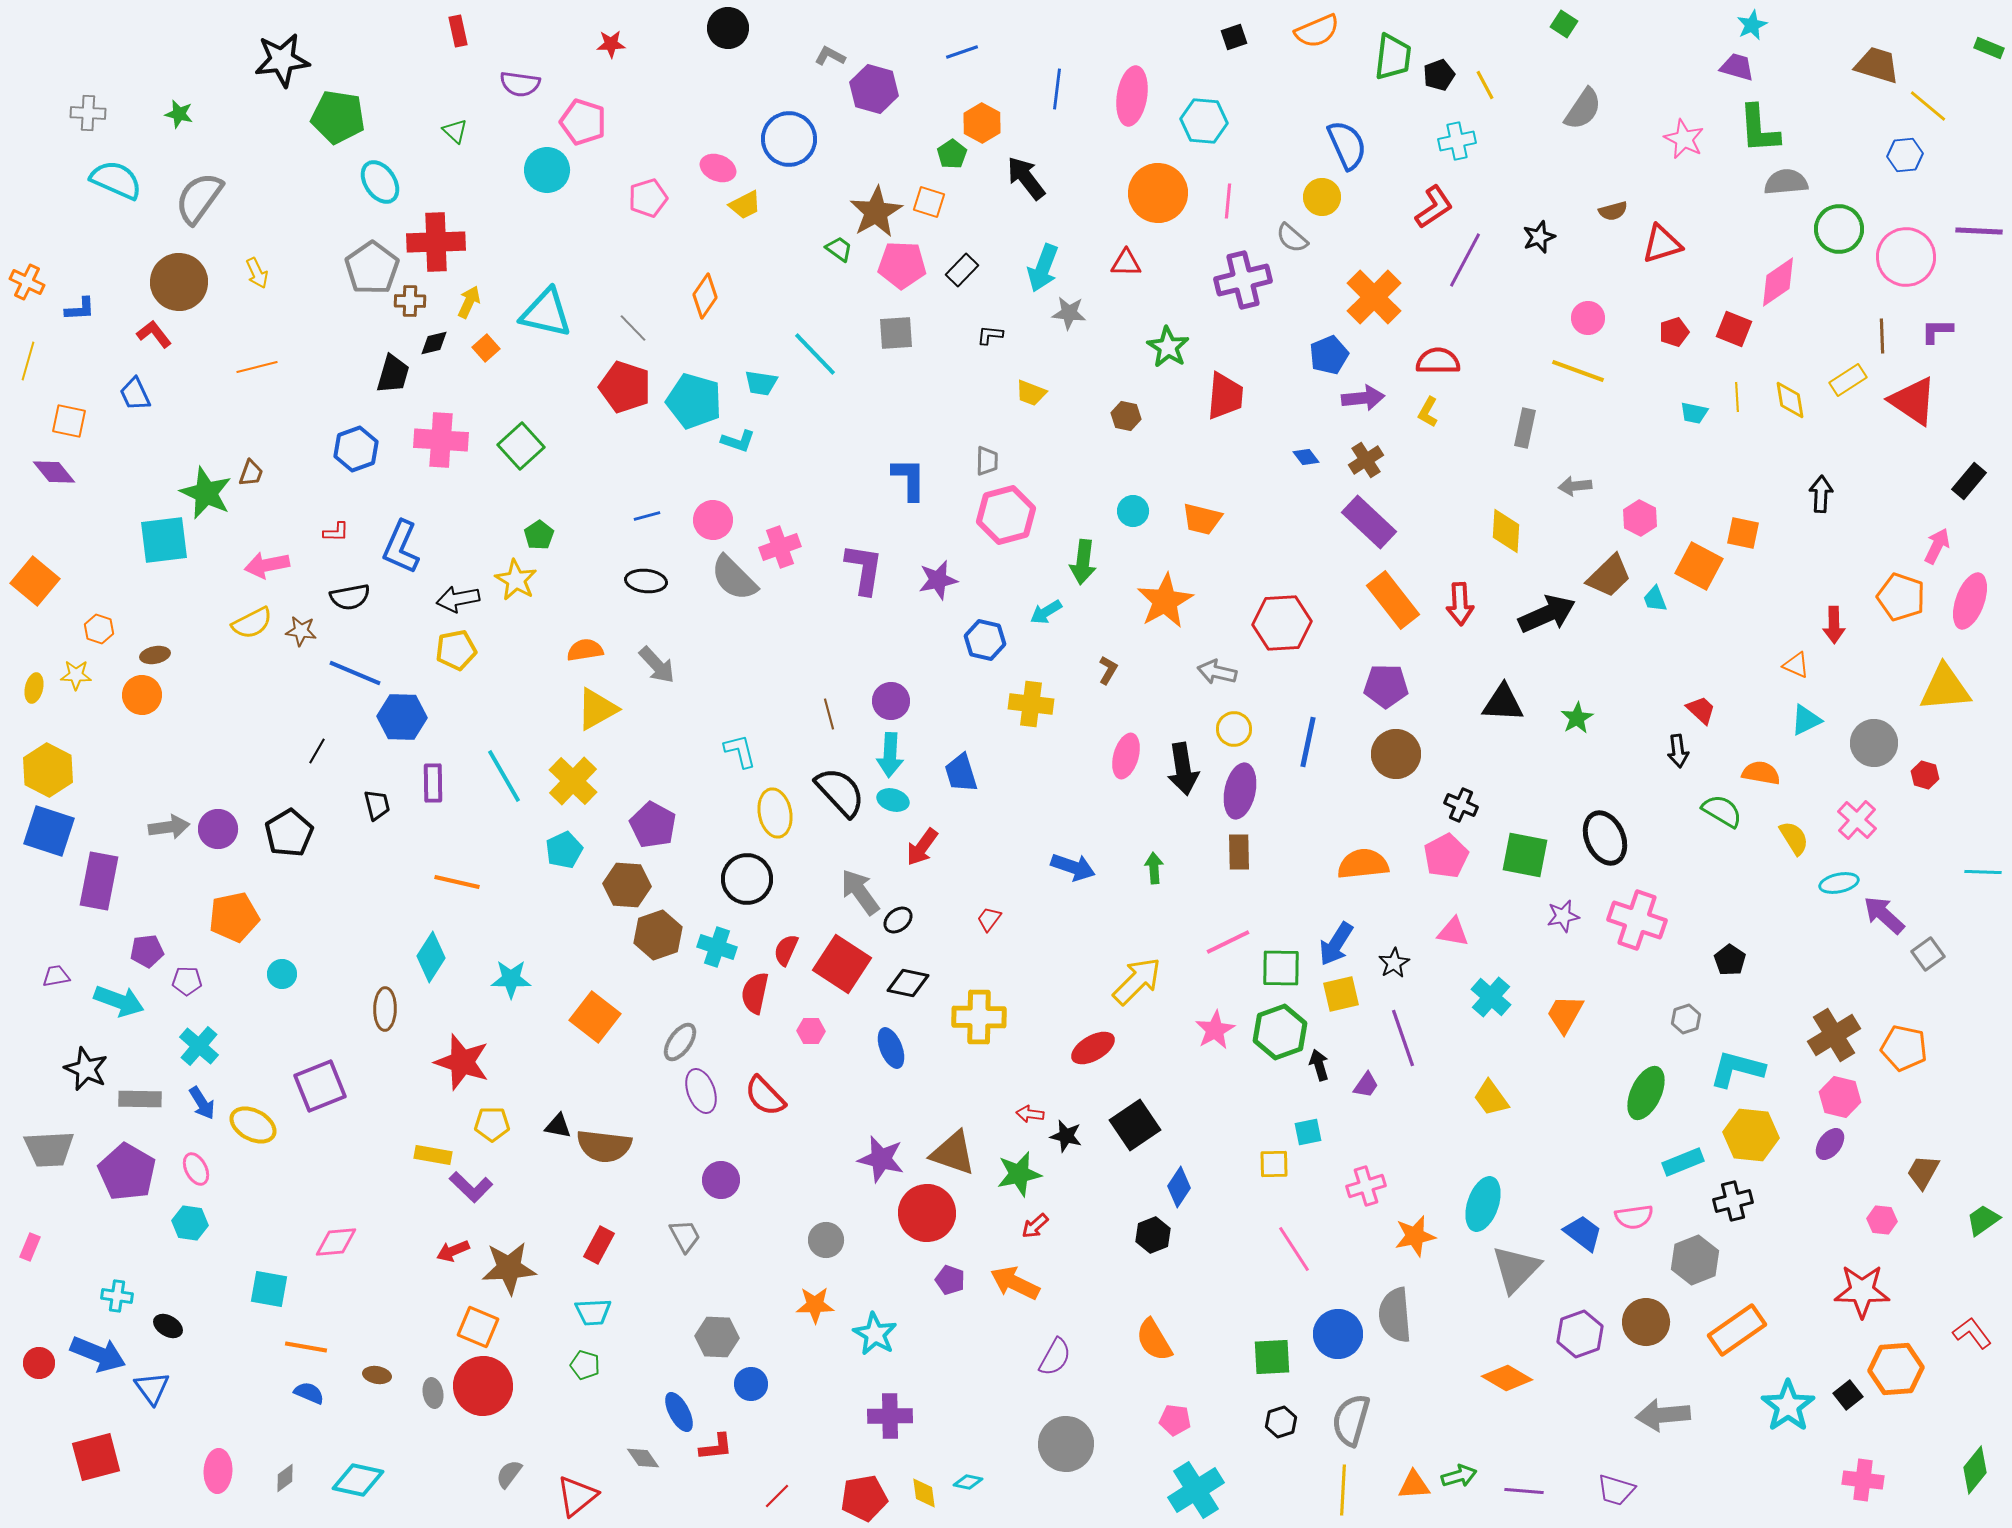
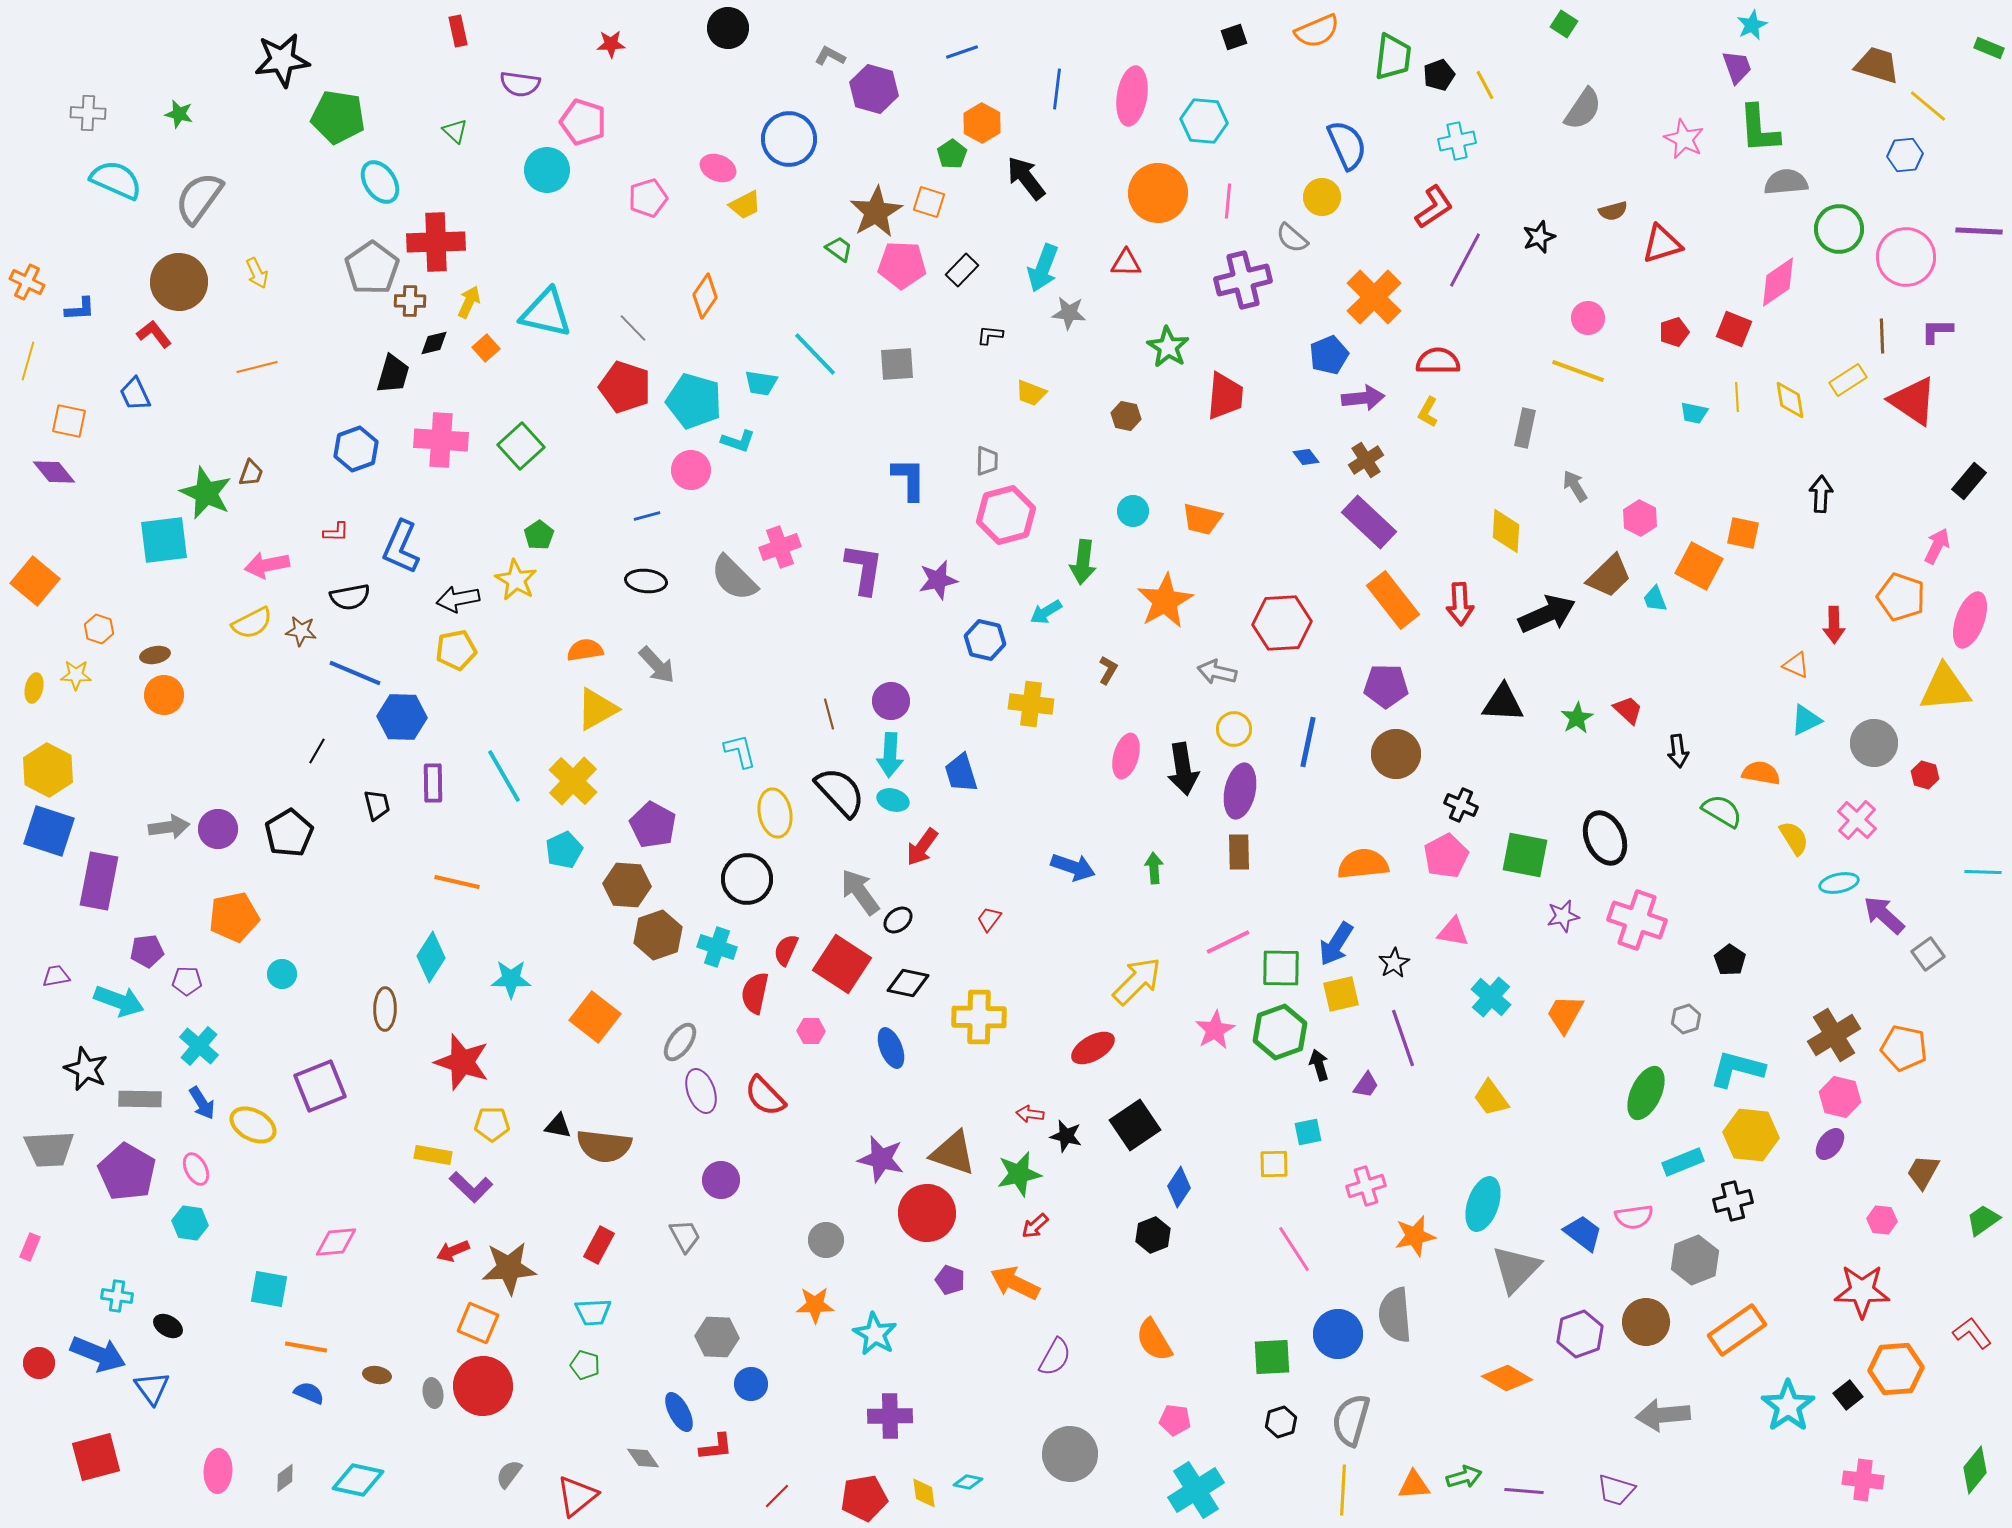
purple trapezoid at (1737, 67): rotated 54 degrees clockwise
gray square at (896, 333): moved 1 px right, 31 px down
gray arrow at (1575, 486): rotated 64 degrees clockwise
pink circle at (713, 520): moved 22 px left, 50 px up
pink ellipse at (1970, 601): moved 19 px down
orange circle at (142, 695): moved 22 px right
red trapezoid at (1701, 710): moved 73 px left
orange square at (478, 1327): moved 4 px up
gray circle at (1066, 1444): moved 4 px right, 10 px down
green arrow at (1459, 1476): moved 5 px right, 1 px down
